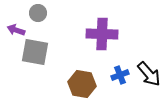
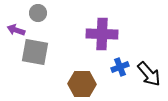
blue cross: moved 8 px up
brown hexagon: rotated 8 degrees counterclockwise
